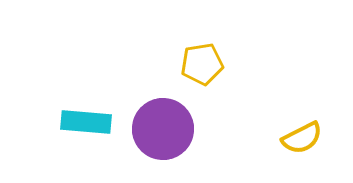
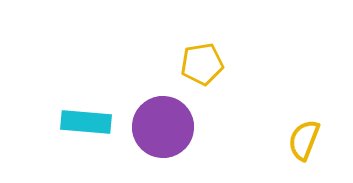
purple circle: moved 2 px up
yellow semicircle: moved 2 px right, 2 px down; rotated 138 degrees clockwise
